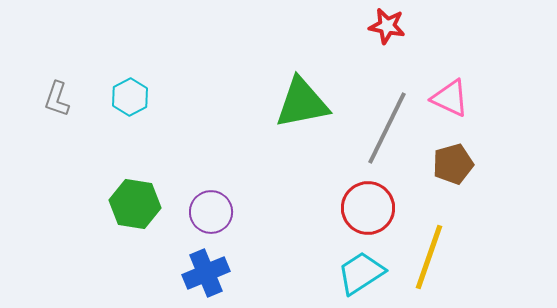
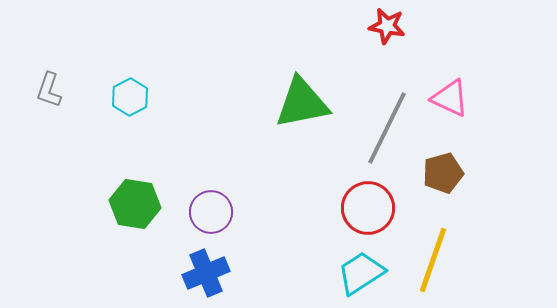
gray L-shape: moved 8 px left, 9 px up
brown pentagon: moved 10 px left, 9 px down
yellow line: moved 4 px right, 3 px down
